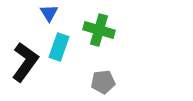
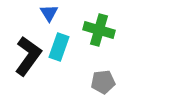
black L-shape: moved 3 px right, 6 px up
